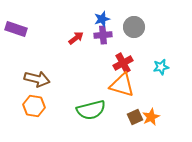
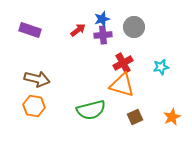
purple rectangle: moved 14 px right, 1 px down
red arrow: moved 2 px right, 8 px up
orange star: moved 21 px right
